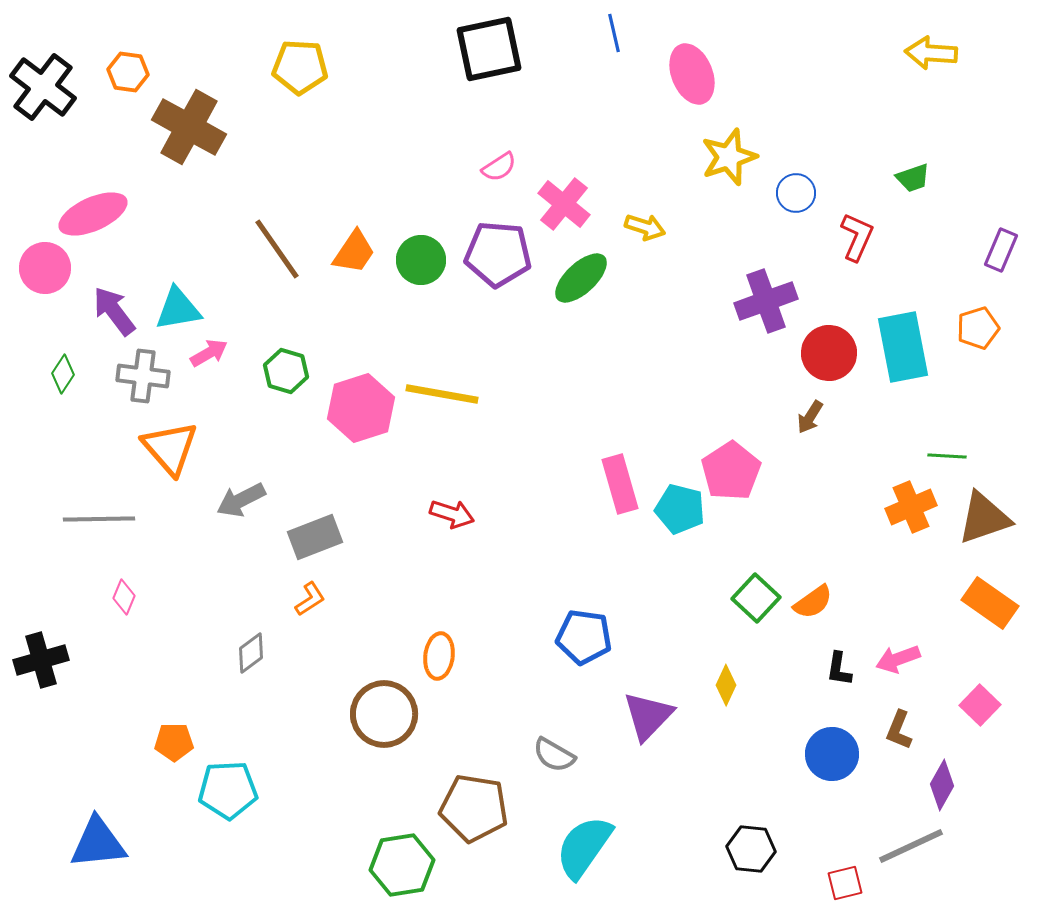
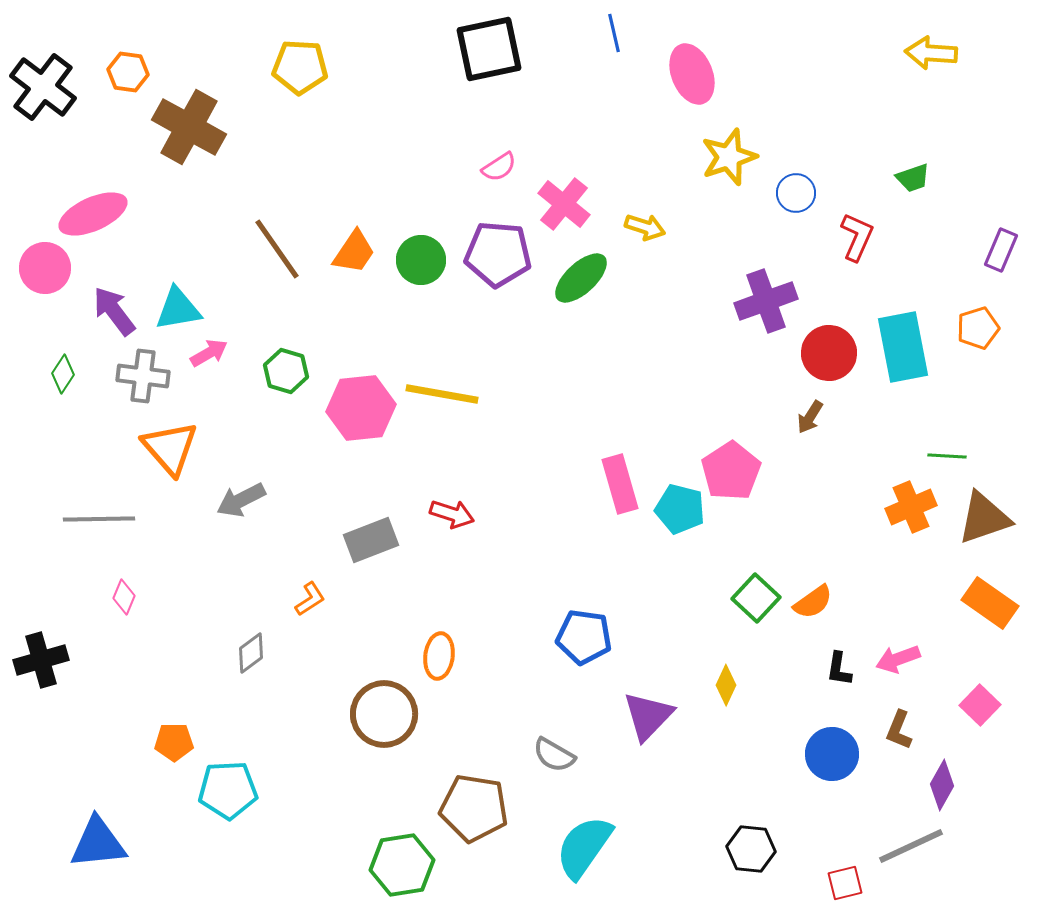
pink hexagon at (361, 408): rotated 12 degrees clockwise
gray rectangle at (315, 537): moved 56 px right, 3 px down
